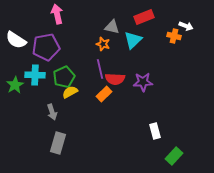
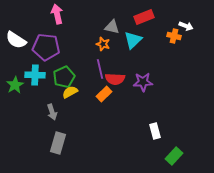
purple pentagon: rotated 16 degrees clockwise
